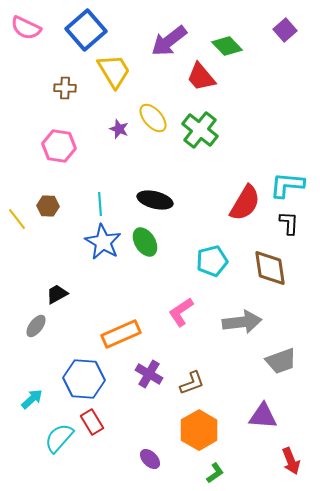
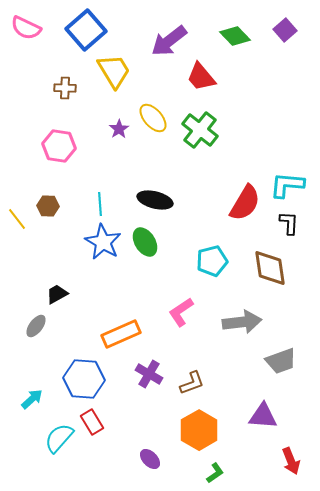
green diamond: moved 8 px right, 10 px up
purple star: rotated 18 degrees clockwise
